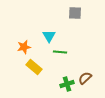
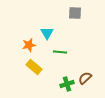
cyan triangle: moved 2 px left, 3 px up
orange star: moved 5 px right, 2 px up
